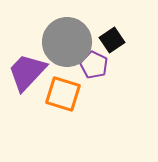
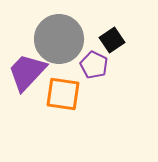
gray circle: moved 8 px left, 3 px up
orange square: rotated 9 degrees counterclockwise
